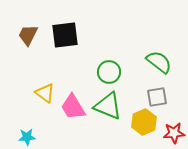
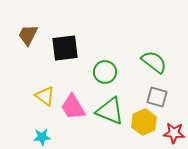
black square: moved 13 px down
green semicircle: moved 5 px left
green circle: moved 4 px left
yellow triangle: moved 3 px down
gray square: rotated 25 degrees clockwise
green triangle: moved 2 px right, 5 px down
red star: rotated 10 degrees clockwise
cyan star: moved 15 px right
